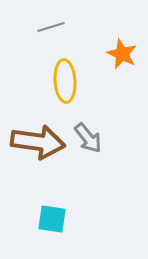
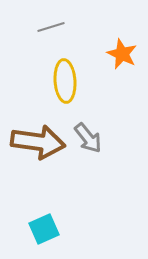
cyan square: moved 8 px left, 10 px down; rotated 32 degrees counterclockwise
